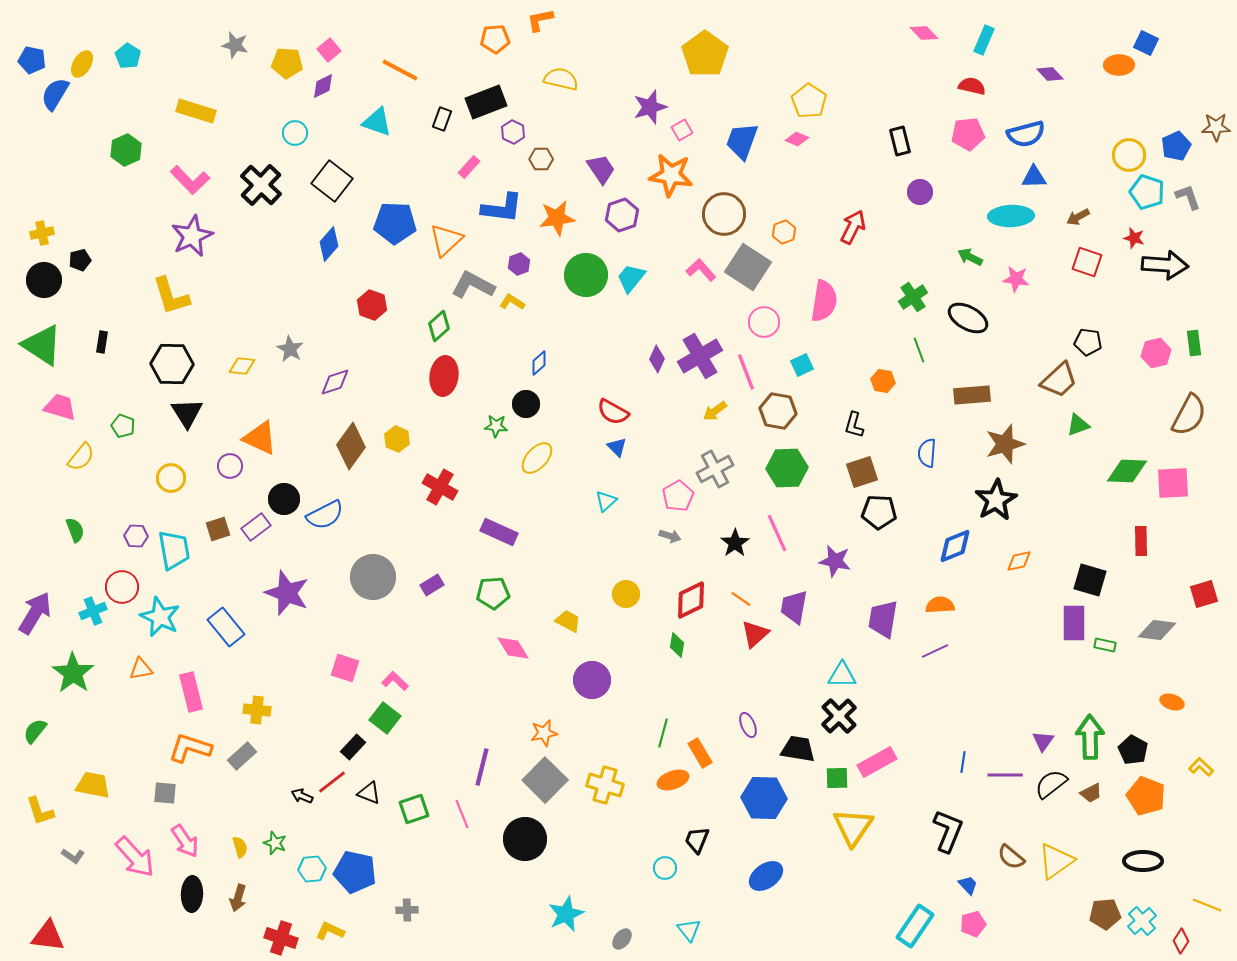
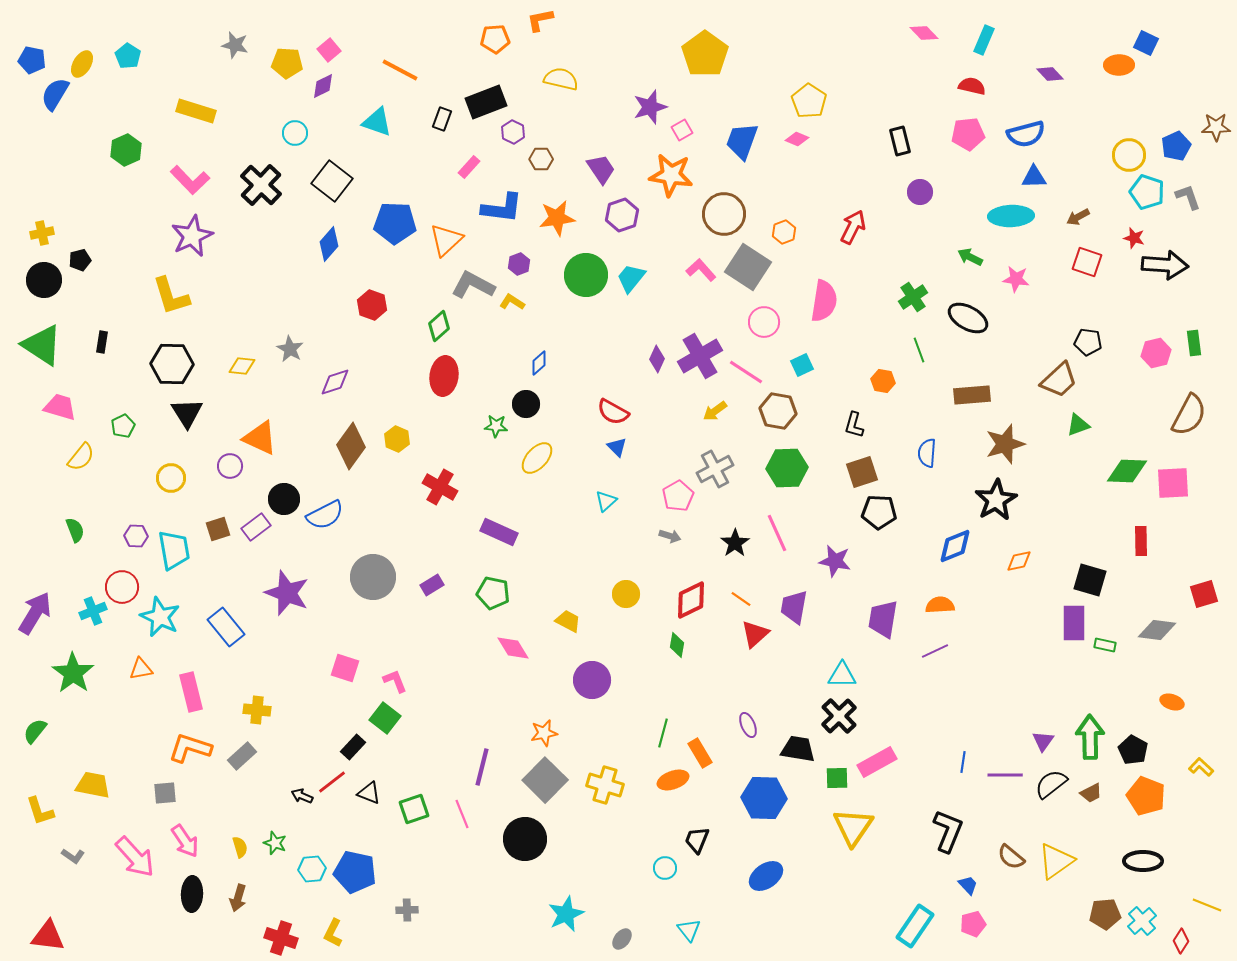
pink line at (746, 372): rotated 36 degrees counterclockwise
green pentagon at (123, 426): rotated 25 degrees clockwise
green pentagon at (493, 593): rotated 16 degrees clockwise
pink L-shape at (395, 681): rotated 24 degrees clockwise
gray square at (165, 793): rotated 10 degrees counterclockwise
yellow L-shape at (330, 931): moved 3 px right, 2 px down; rotated 88 degrees counterclockwise
